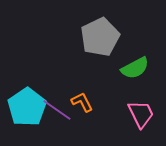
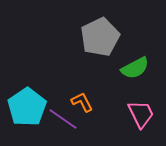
purple line: moved 6 px right, 9 px down
